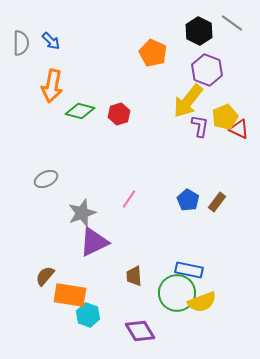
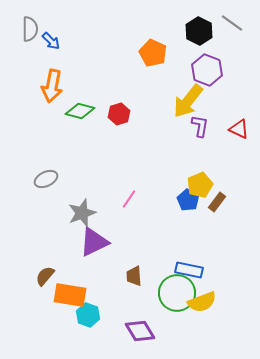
gray semicircle: moved 9 px right, 14 px up
yellow pentagon: moved 25 px left, 68 px down
